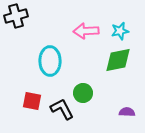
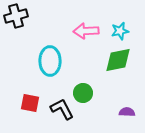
red square: moved 2 px left, 2 px down
